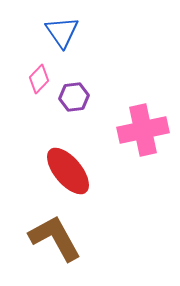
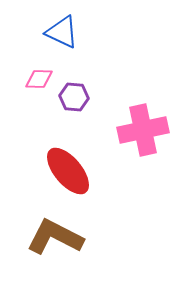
blue triangle: rotated 30 degrees counterclockwise
pink diamond: rotated 48 degrees clockwise
purple hexagon: rotated 12 degrees clockwise
brown L-shape: moved 1 px up; rotated 34 degrees counterclockwise
